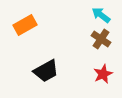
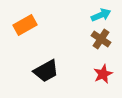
cyan arrow: rotated 120 degrees clockwise
